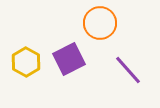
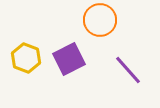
orange circle: moved 3 px up
yellow hexagon: moved 4 px up; rotated 8 degrees counterclockwise
